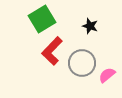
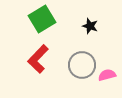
red L-shape: moved 14 px left, 8 px down
gray circle: moved 2 px down
pink semicircle: rotated 24 degrees clockwise
